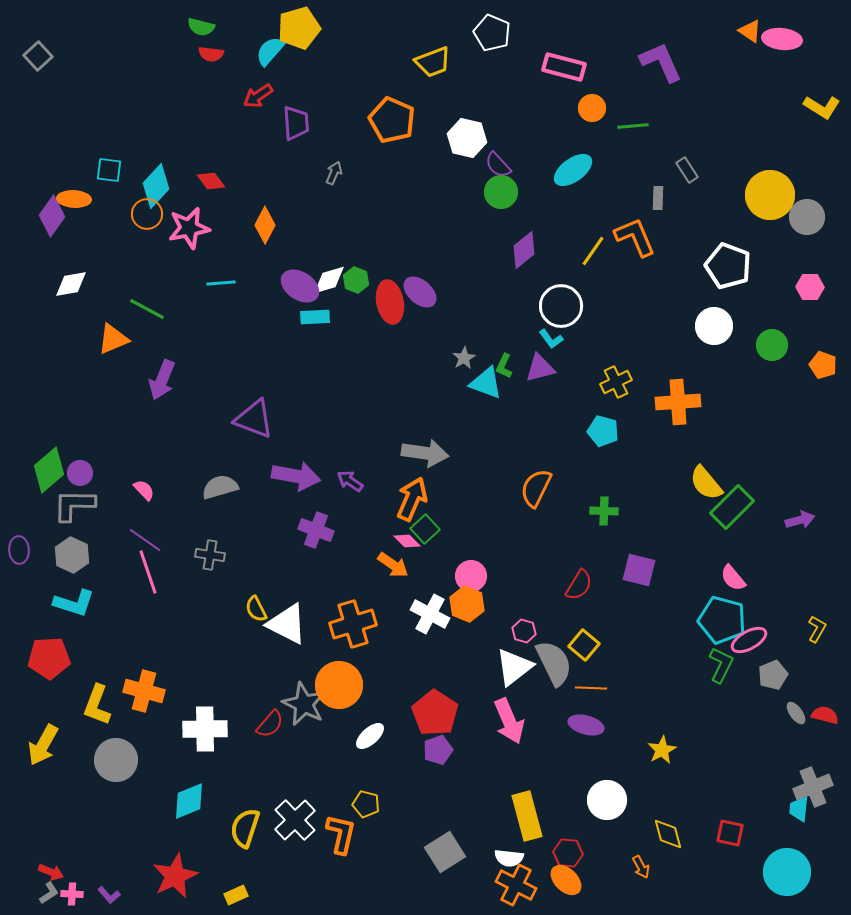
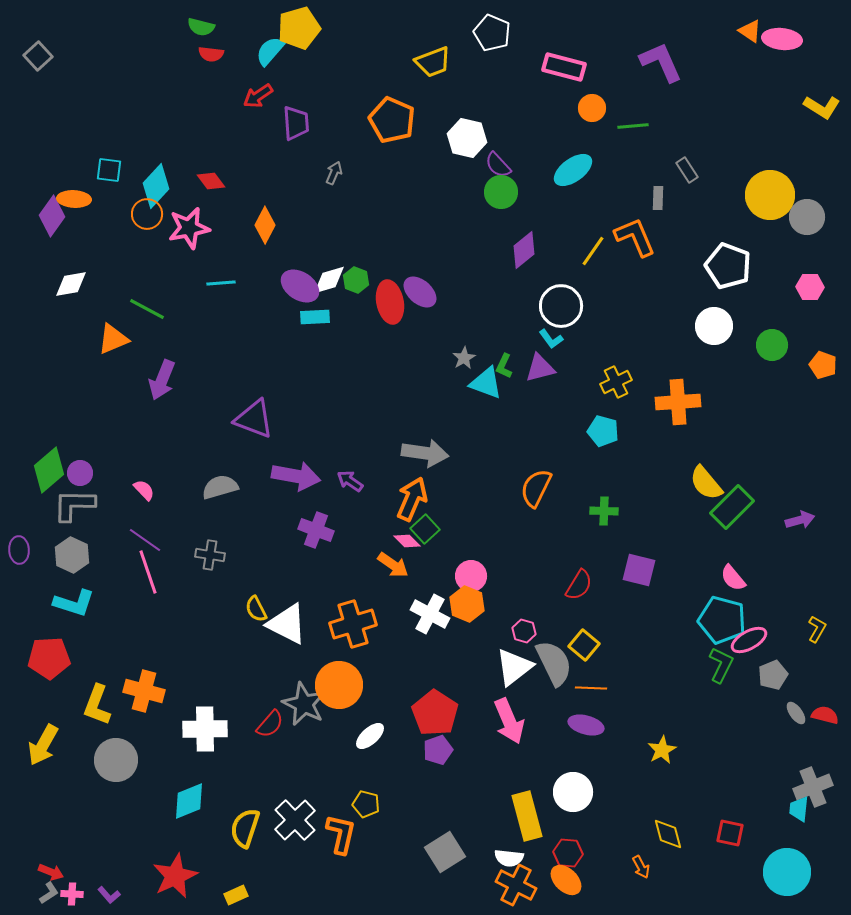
white circle at (607, 800): moved 34 px left, 8 px up
